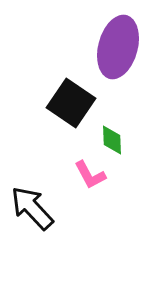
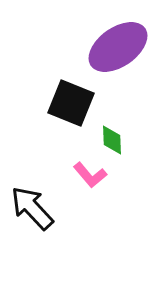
purple ellipse: rotated 40 degrees clockwise
black square: rotated 12 degrees counterclockwise
pink L-shape: rotated 12 degrees counterclockwise
